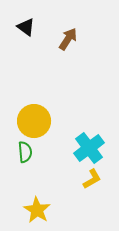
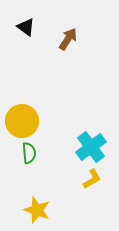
yellow circle: moved 12 px left
cyan cross: moved 2 px right, 1 px up
green semicircle: moved 4 px right, 1 px down
yellow star: rotated 12 degrees counterclockwise
